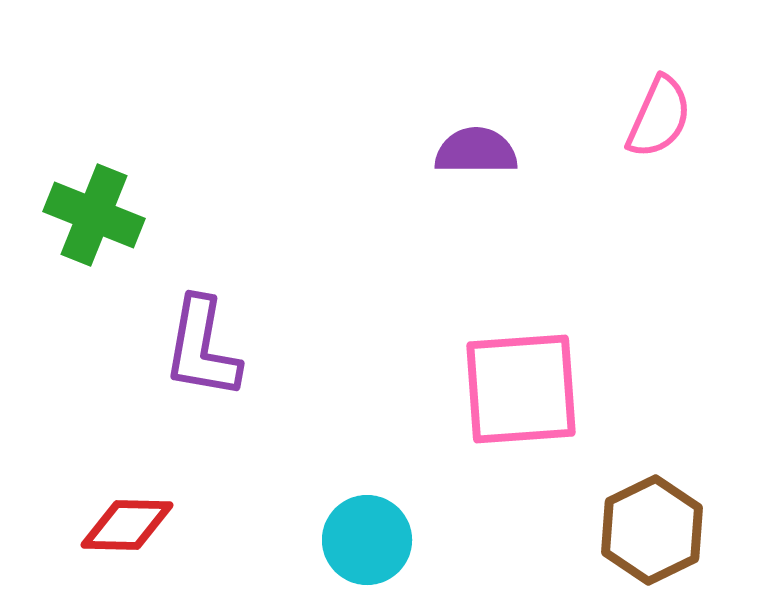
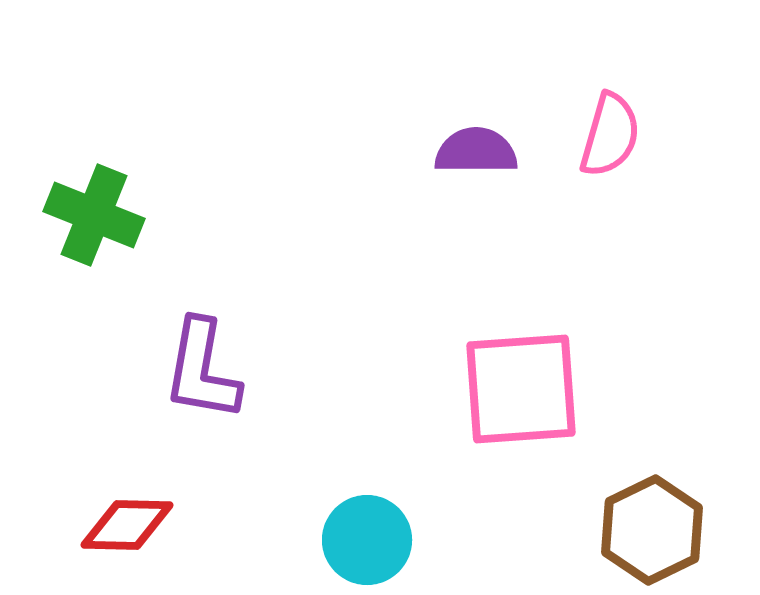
pink semicircle: moved 49 px left, 18 px down; rotated 8 degrees counterclockwise
purple L-shape: moved 22 px down
